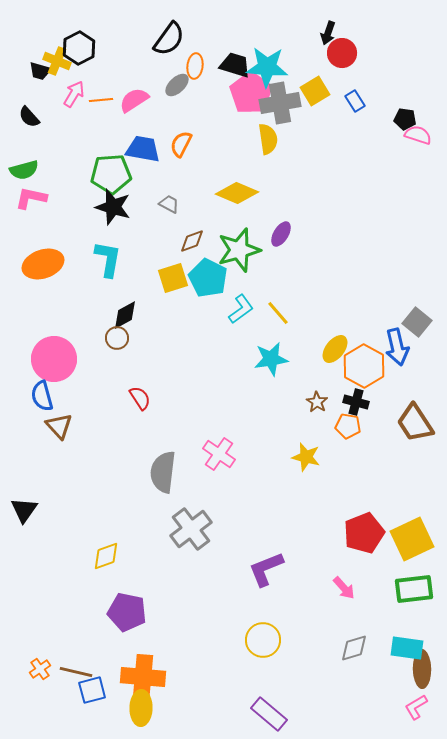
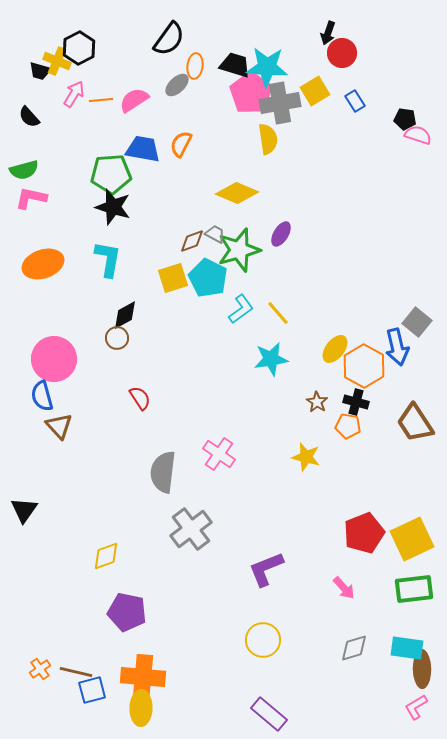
gray trapezoid at (169, 204): moved 46 px right, 30 px down
